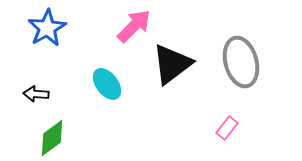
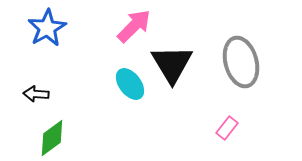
black triangle: rotated 24 degrees counterclockwise
cyan ellipse: moved 23 px right
